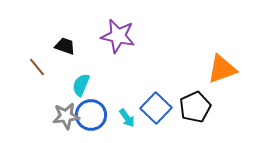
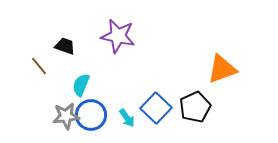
brown line: moved 2 px right, 1 px up
